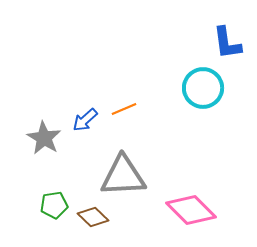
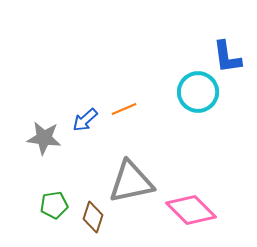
blue L-shape: moved 14 px down
cyan circle: moved 5 px left, 4 px down
gray star: rotated 24 degrees counterclockwise
gray triangle: moved 8 px right, 6 px down; rotated 9 degrees counterclockwise
brown diamond: rotated 64 degrees clockwise
